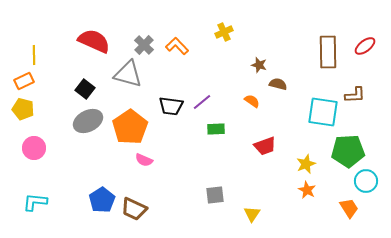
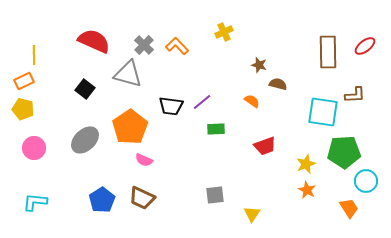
gray ellipse: moved 3 px left, 19 px down; rotated 16 degrees counterclockwise
green pentagon: moved 4 px left, 1 px down
brown trapezoid: moved 8 px right, 11 px up
